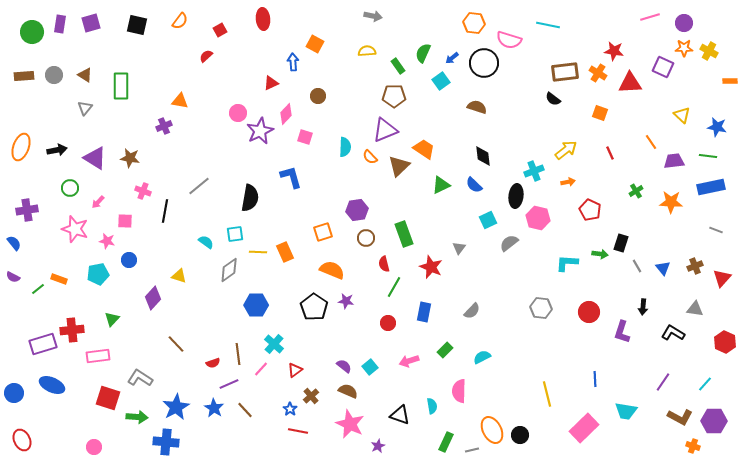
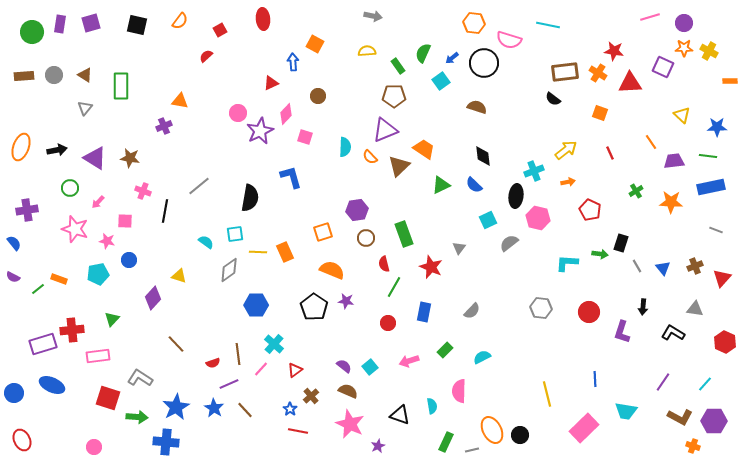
blue star at (717, 127): rotated 12 degrees counterclockwise
